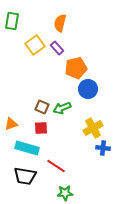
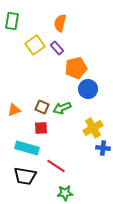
orange triangle: moved 3 px right, 14 px up
